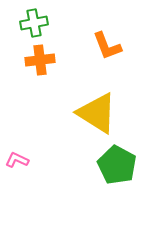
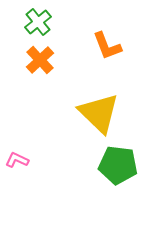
green cross: moved 4 px right, 1 px up; rotated 28 degrees counterclockwise
orange cross: rotated 36 degrees counterclockwise
yellow triangle: moved 2 px right; rotated 12 degrees clockwise
green pentagon: moved 1 px right; rotated 21 degrees counterclockwise
